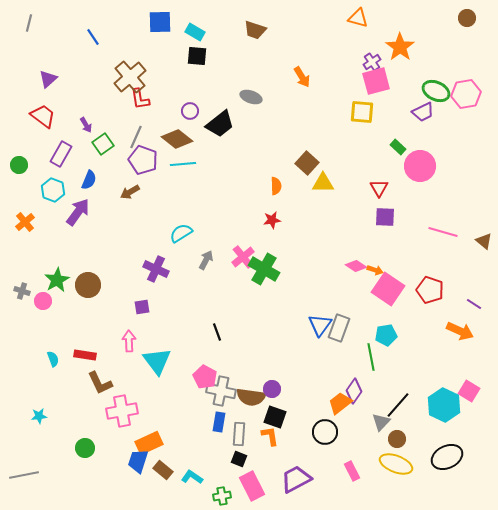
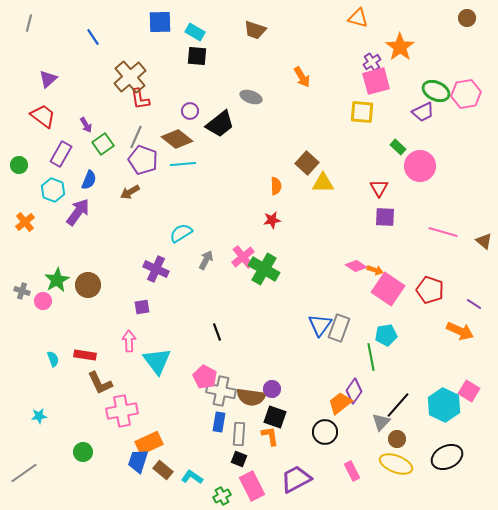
green circle at (85, 448): moved 2 px left, 4 px down
gray line at (24, 475): moved 2 px up; rotated 24 degrees counterclockwise
green cross at (222, 496): rotated 18 degrees counterclockwise
